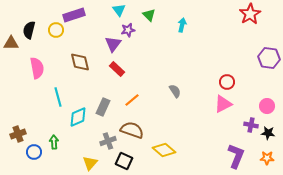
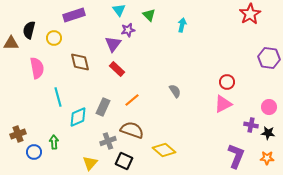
yellow circle: moved 2 px left, 8 px down
pink circle: moved 2 px right, 1 px down
